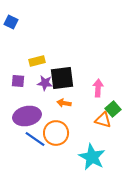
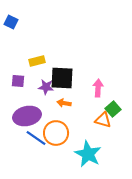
black square: rotated 10 degrees clockwise
purple star: moved 1 px right, 4 px down
blue line: moved 1 px right, 1 px up
cyan star: moved 4 px left, 3 px up
